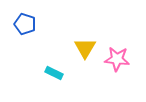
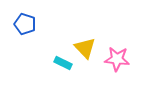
yellow triangle: rotated 15 degrees counterclockwise
cyan rectangle: moved 9 px right, 10 px up
